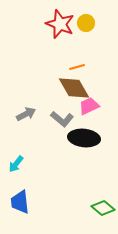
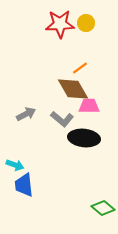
red star: rotated 24 degrees counterclockwise
orange line: moved 3 px right, 1 px down; rotated 21 degrees counterclockwise
brown diamond: moved 1 px left, 1 px down
pink trapezoid: rotated 25 degrees clockwise
cyan arrow: moved 1 px left, 1 px down; rotated 108 degrees counterclockwise
blue trapezoid: moved 4 px right, 17 px up
